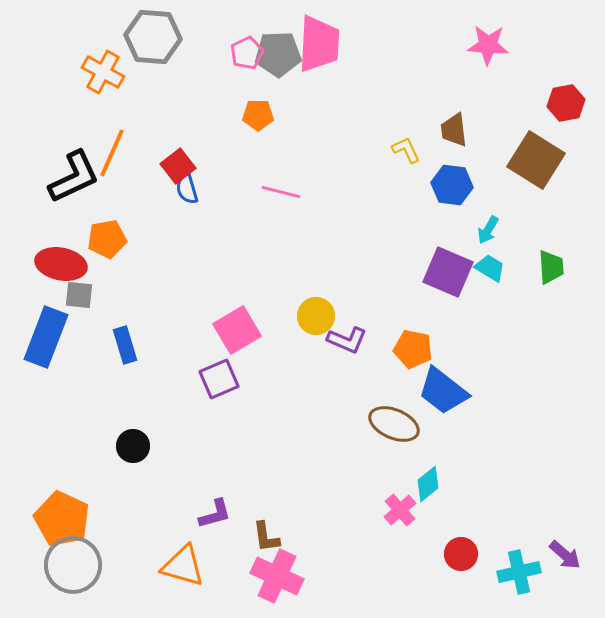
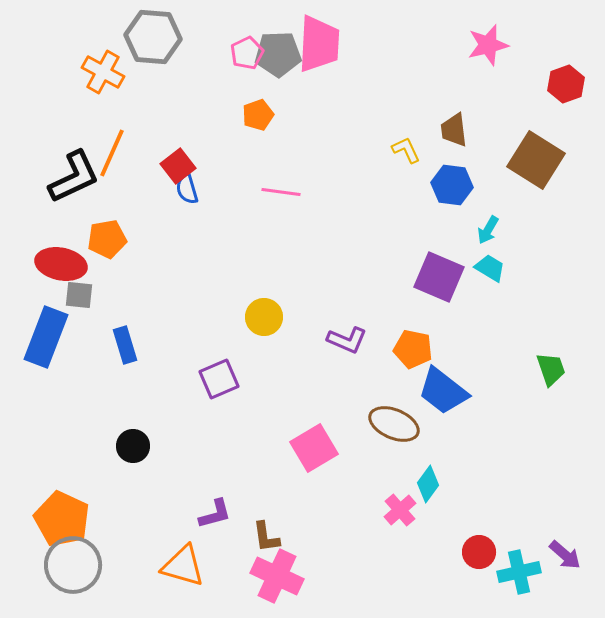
pink star at (488, 45): rotated 18 degrees counterclockwise
red hexagon at (566, 103): moved 19 px up; rotated 9 degrees counterclockwise
orange pentagon at (258, 115): rotated 20 degrees counterclockwise
pink line at (281, 192): rotated 6 degrees counterclockwise
green trapezoid at (551, 267): moved 102 px down; rotated 15 degrees counterclockwise
purple square at (448, 272): moved 9 px left, 5 px down
yellow circle at (316, 316): moved 52 px left, 1 px down
pink square at (237, 330): moved 77 px right, 118 px down
cyan diamond at (428, 484): rotated 15 degrees counterclockwise
red circle at (461, 554): moved 18 px right, 2 px up
